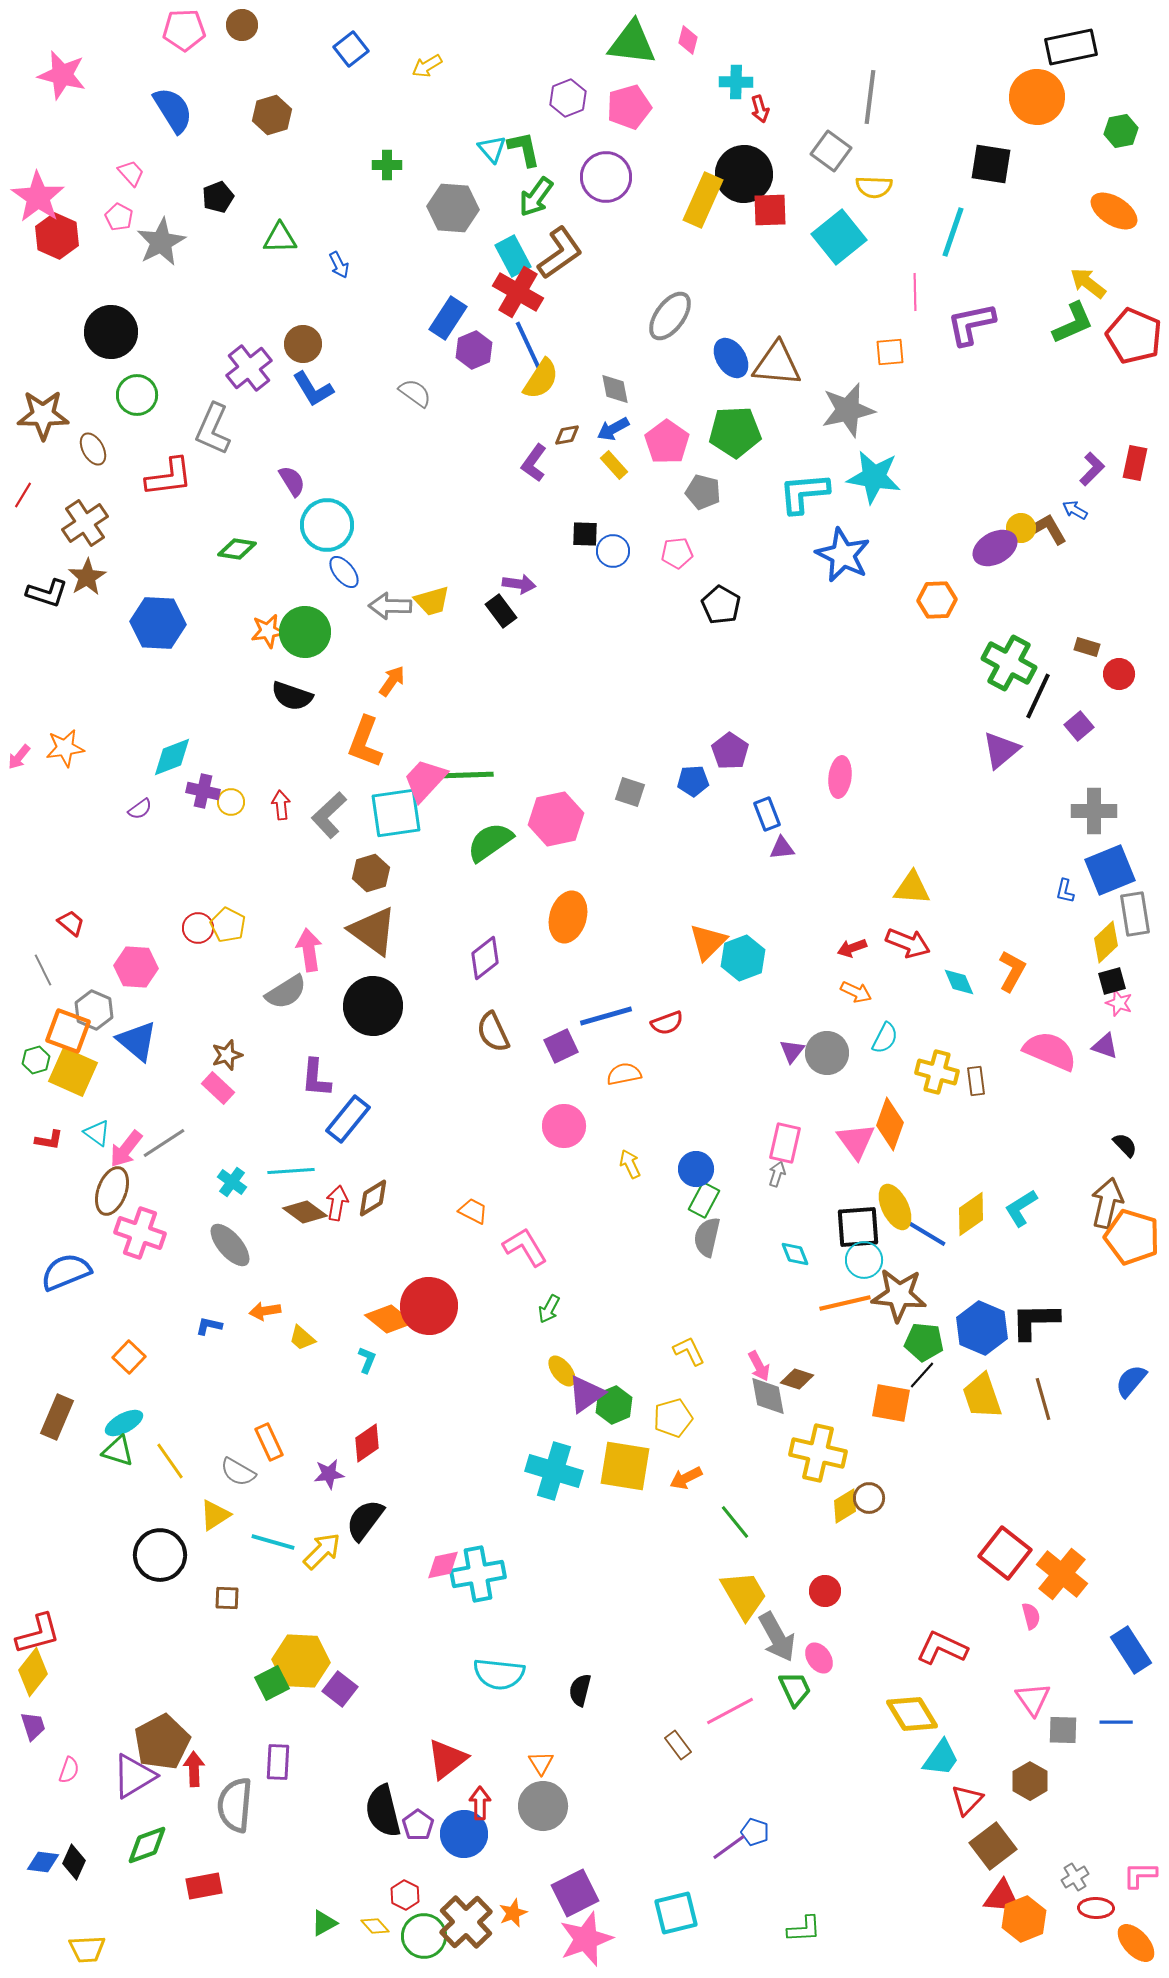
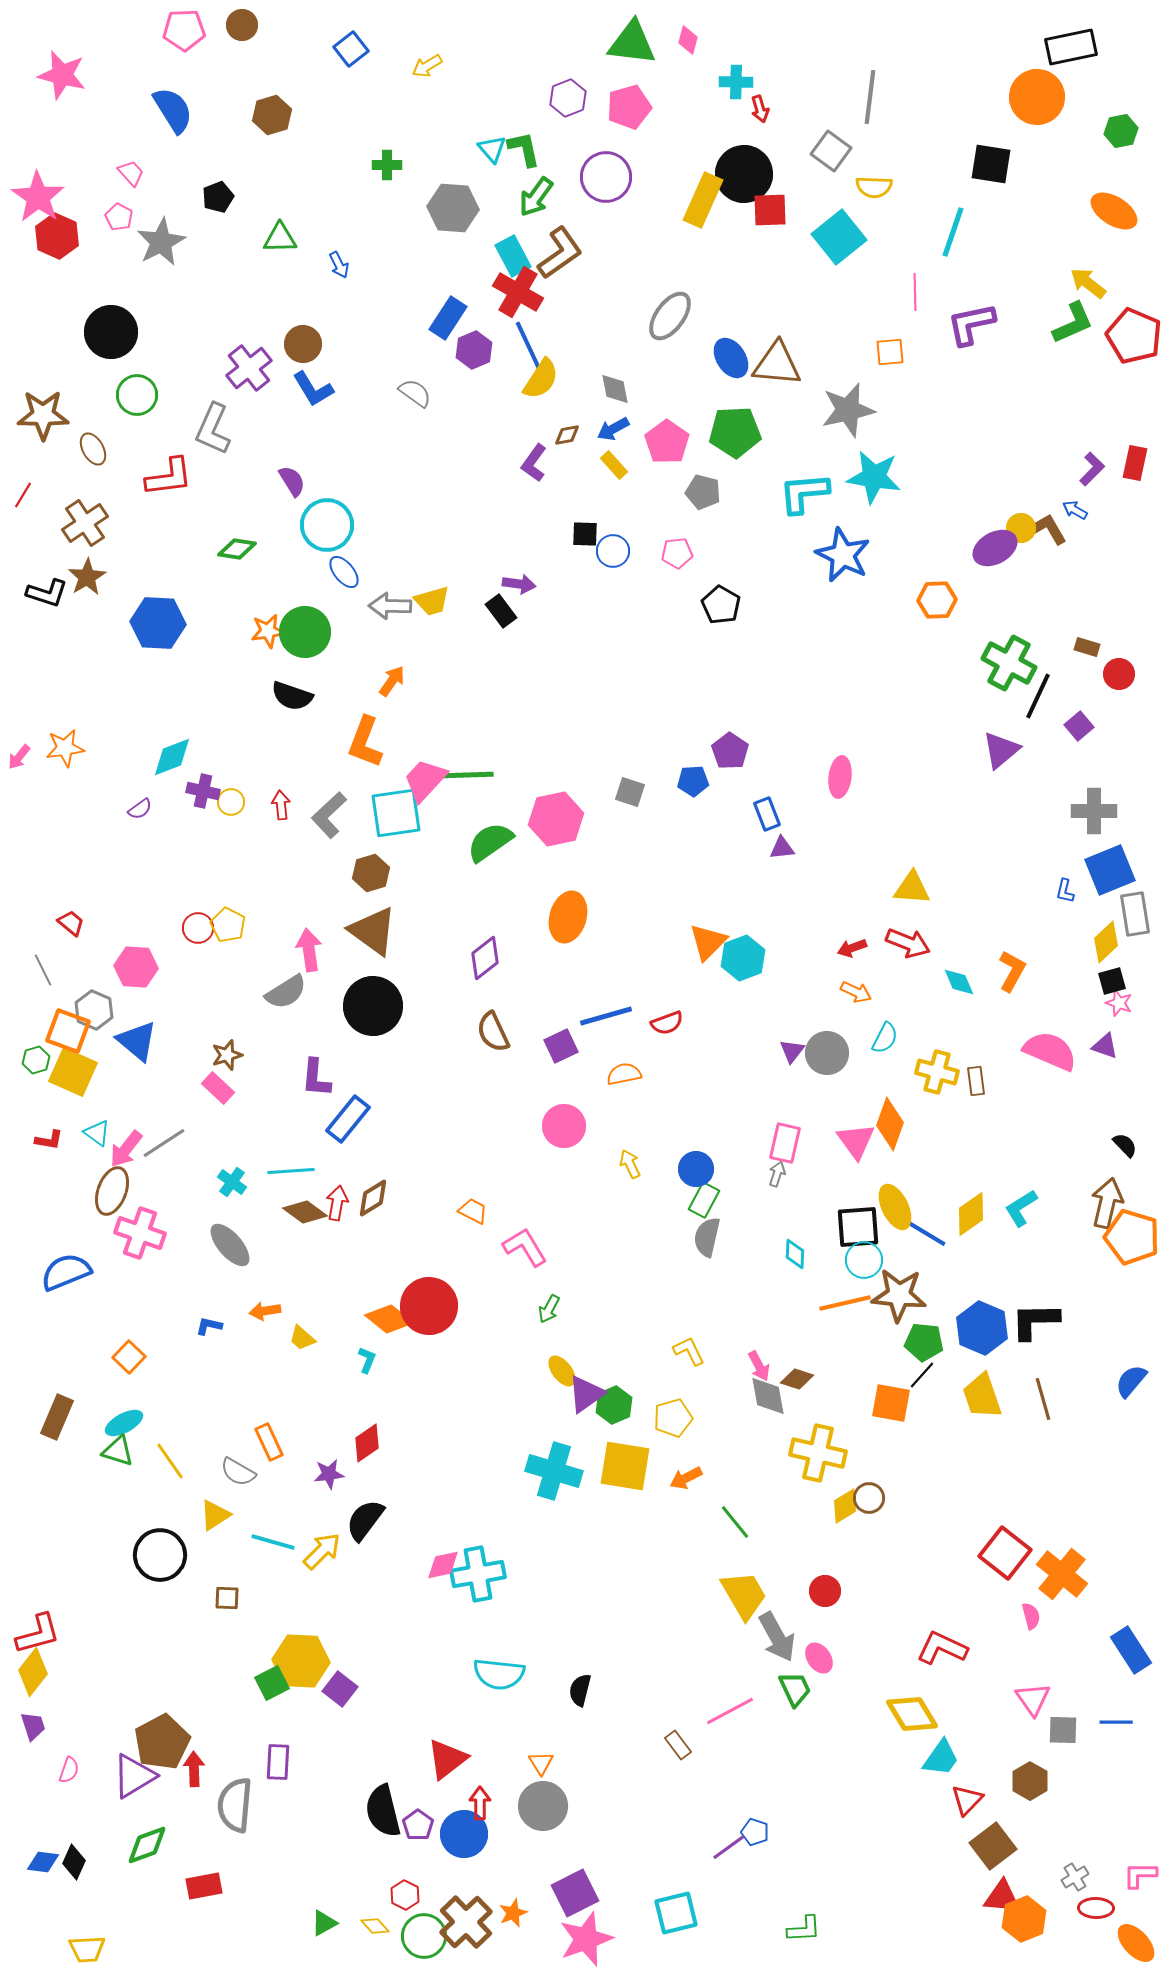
cyan diamond at (795, 1254): rotated 24 degrees clockwise
